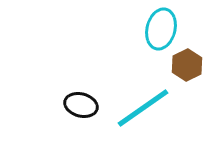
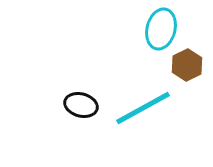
cyan line: rotated 6 degrees clockwise
